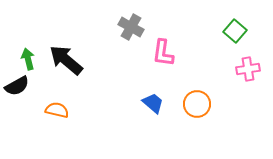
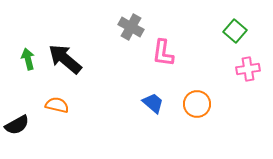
black arrow: moved 1 px left, 1 px up
black semicircle: moved 39 px down
orange semicircle: moved 5 px up
